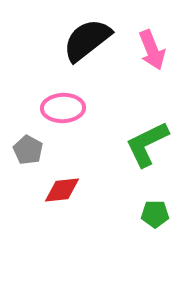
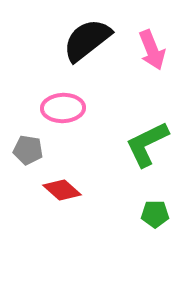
gray pentagon: rotated 20 degrees counterclockwise
red diamond: rotated 48 degrees clockwise
